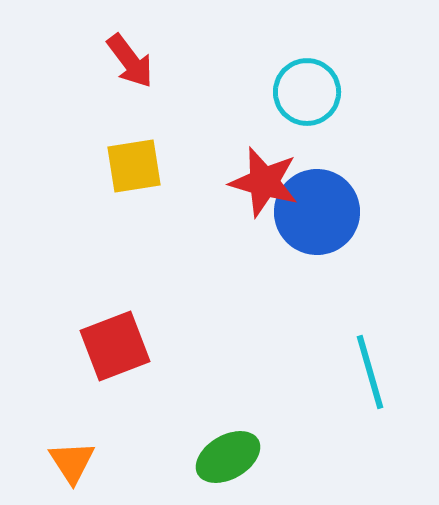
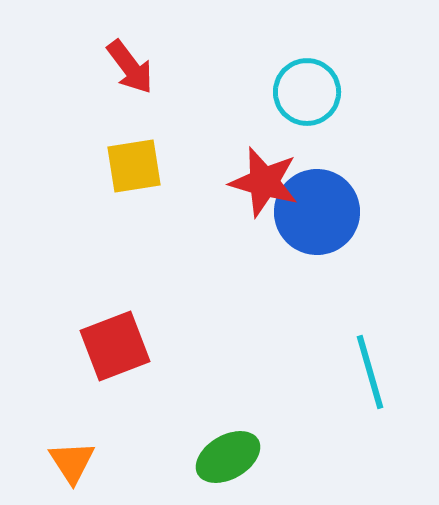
red arrow: moved 6 px down
